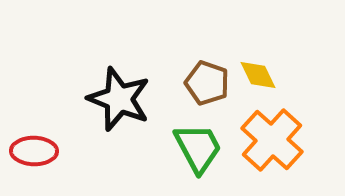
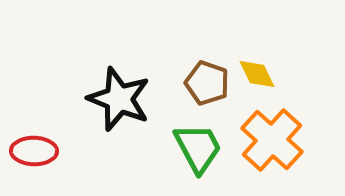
yellow diamond: moved 1 px left, 1 px up
